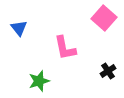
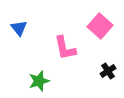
pink square: moved 4 px left, 8 px down
